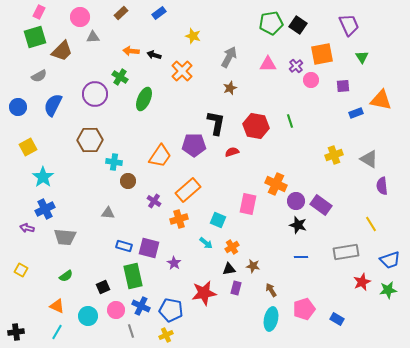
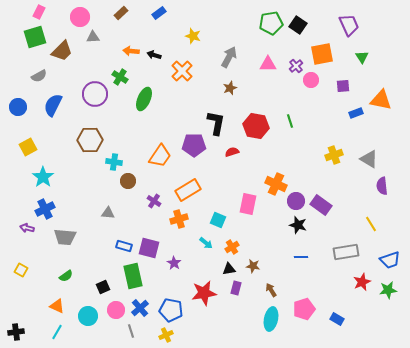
orange rectangle at (188, 190): rotated 10 degrees clockwise
blue cross at (141, 306): moved 1 px left, 2 px down; rotated 24 degrees clockwise
